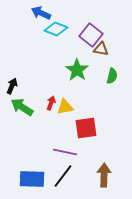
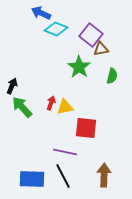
brown triangle: rotated 21 degrees counterclockwise
green star: moved 2 px right, 3 px up
green arrow: rotated 15 degrees clockwise
red square: rotated 15 degrees clockwise
black line: rotated 65 degrees counterclockwise
